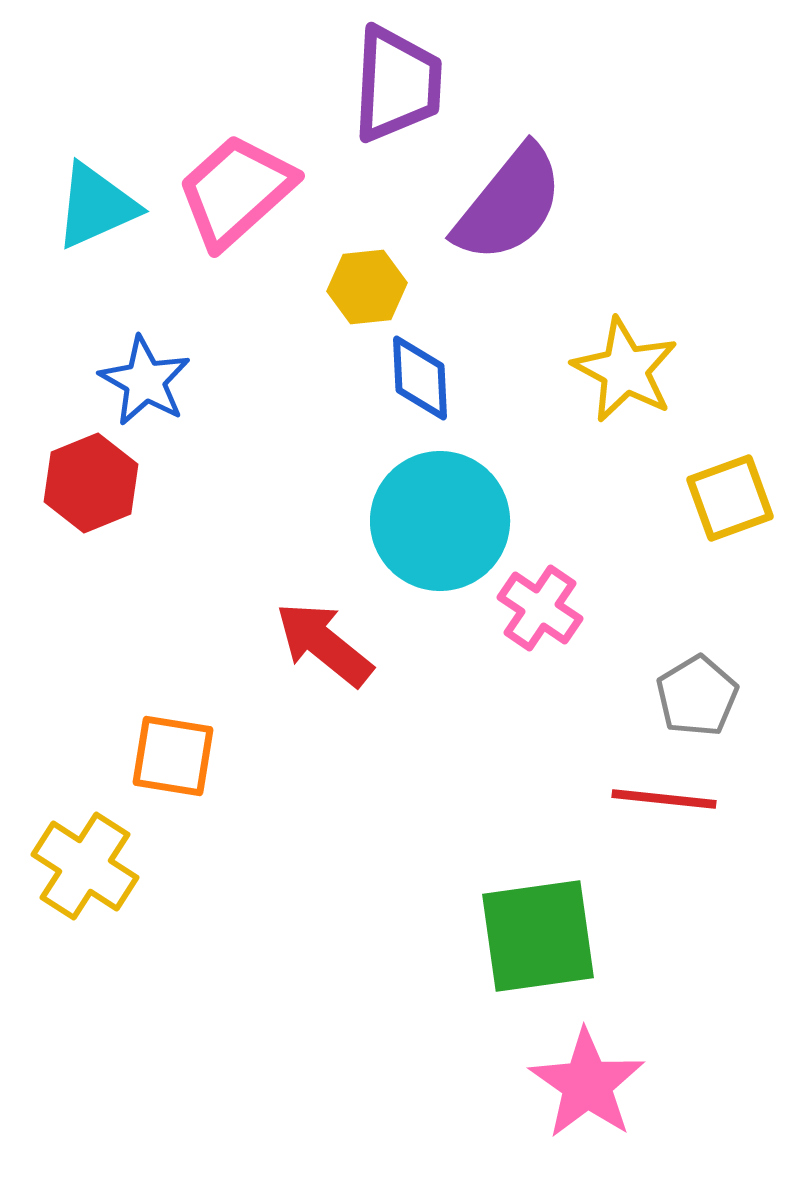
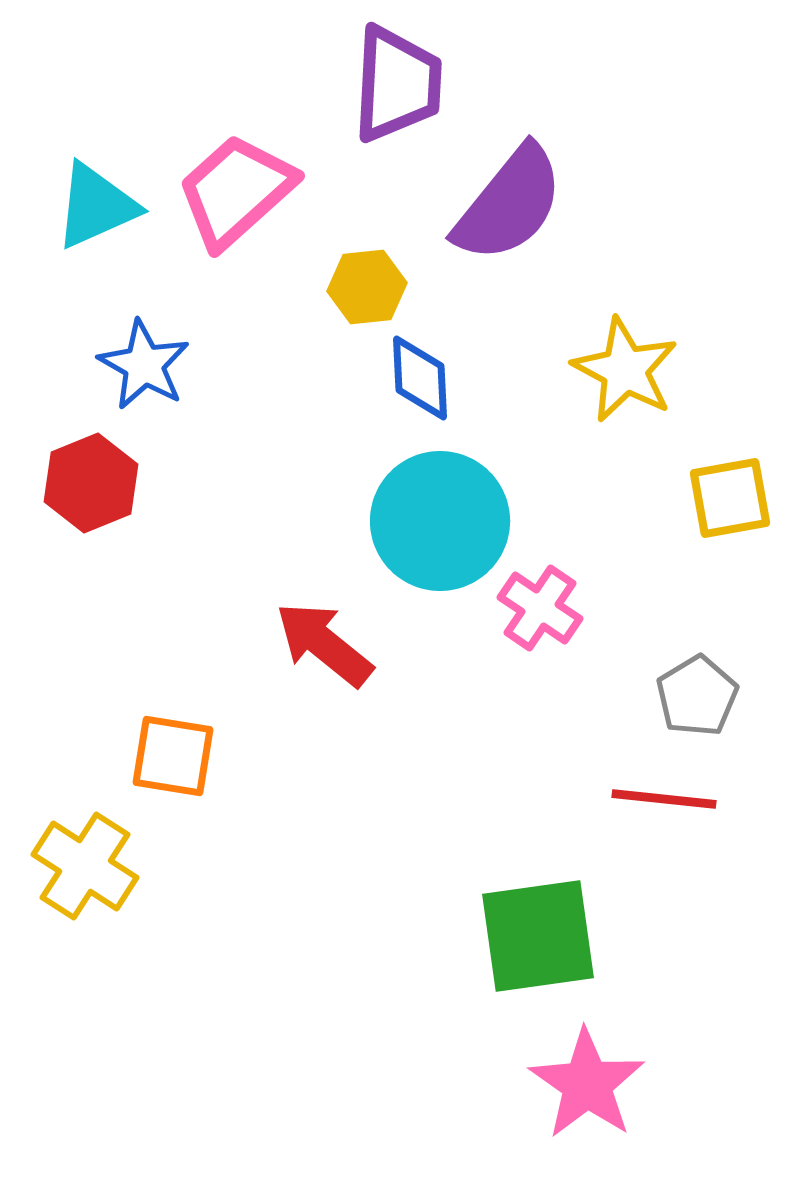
blue star: moved 1 px left, 16 px up
yellow square: rotated 10 degrees clockwise
